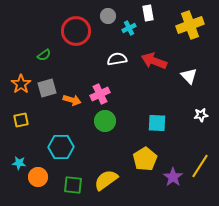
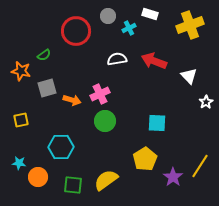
white rectangle: moved 2 px right, 1 px down; rotated 63 degrees counterclockwise
orange star: moved 13 px up; rotated 24 degrees counterclockwise
white star: moved 5 px right, 13 px up; rotated 24 degrees counterclockwise
